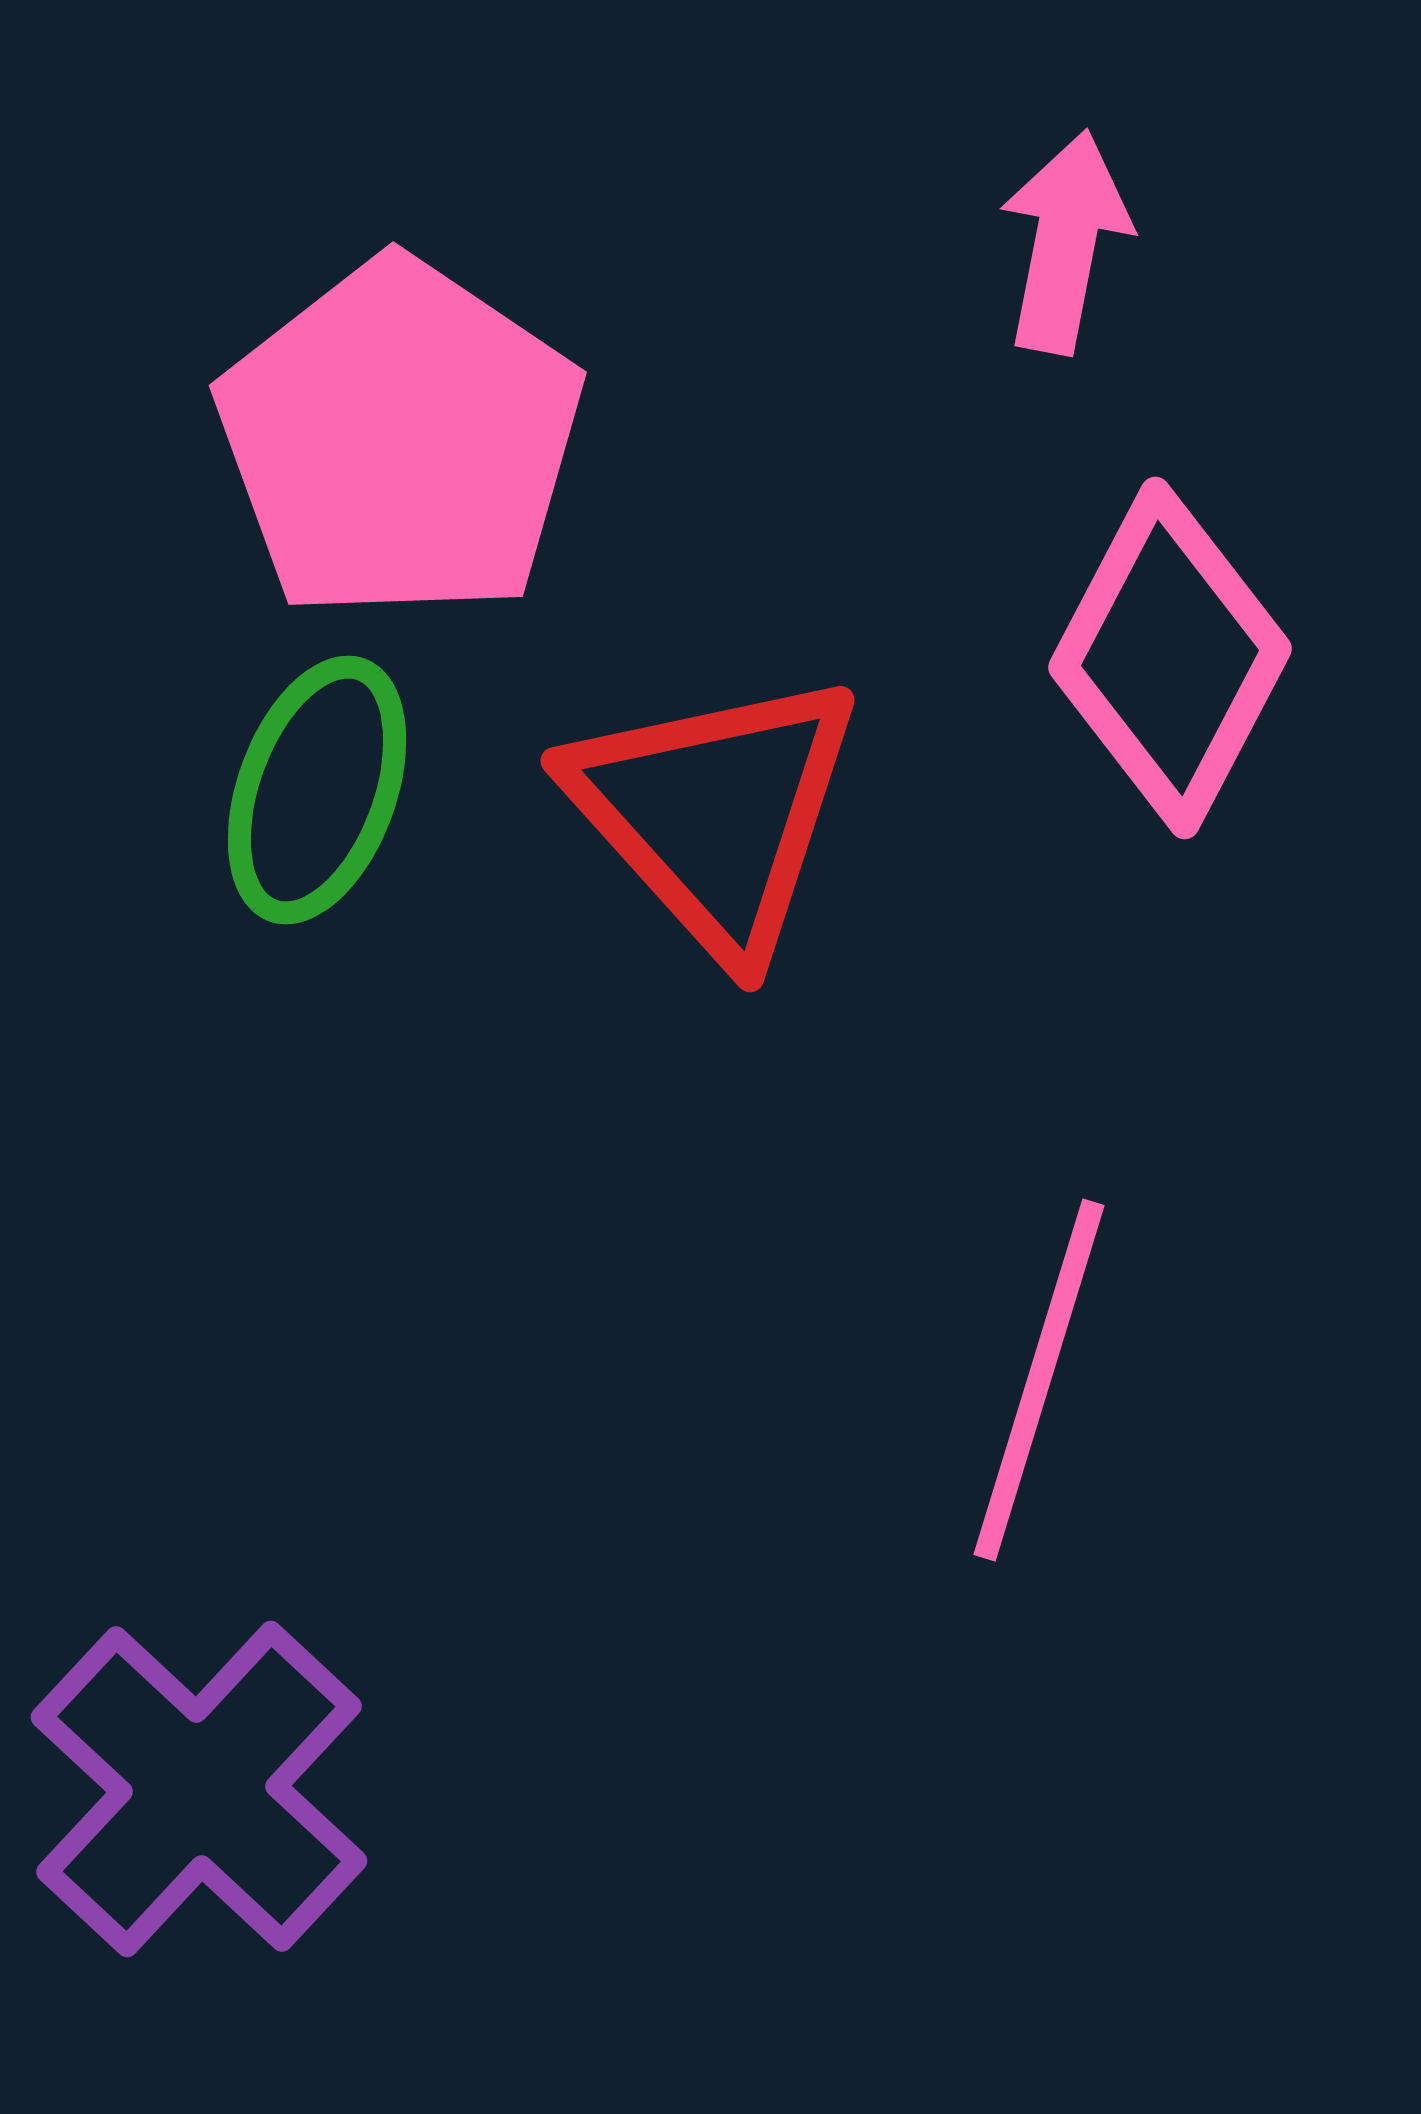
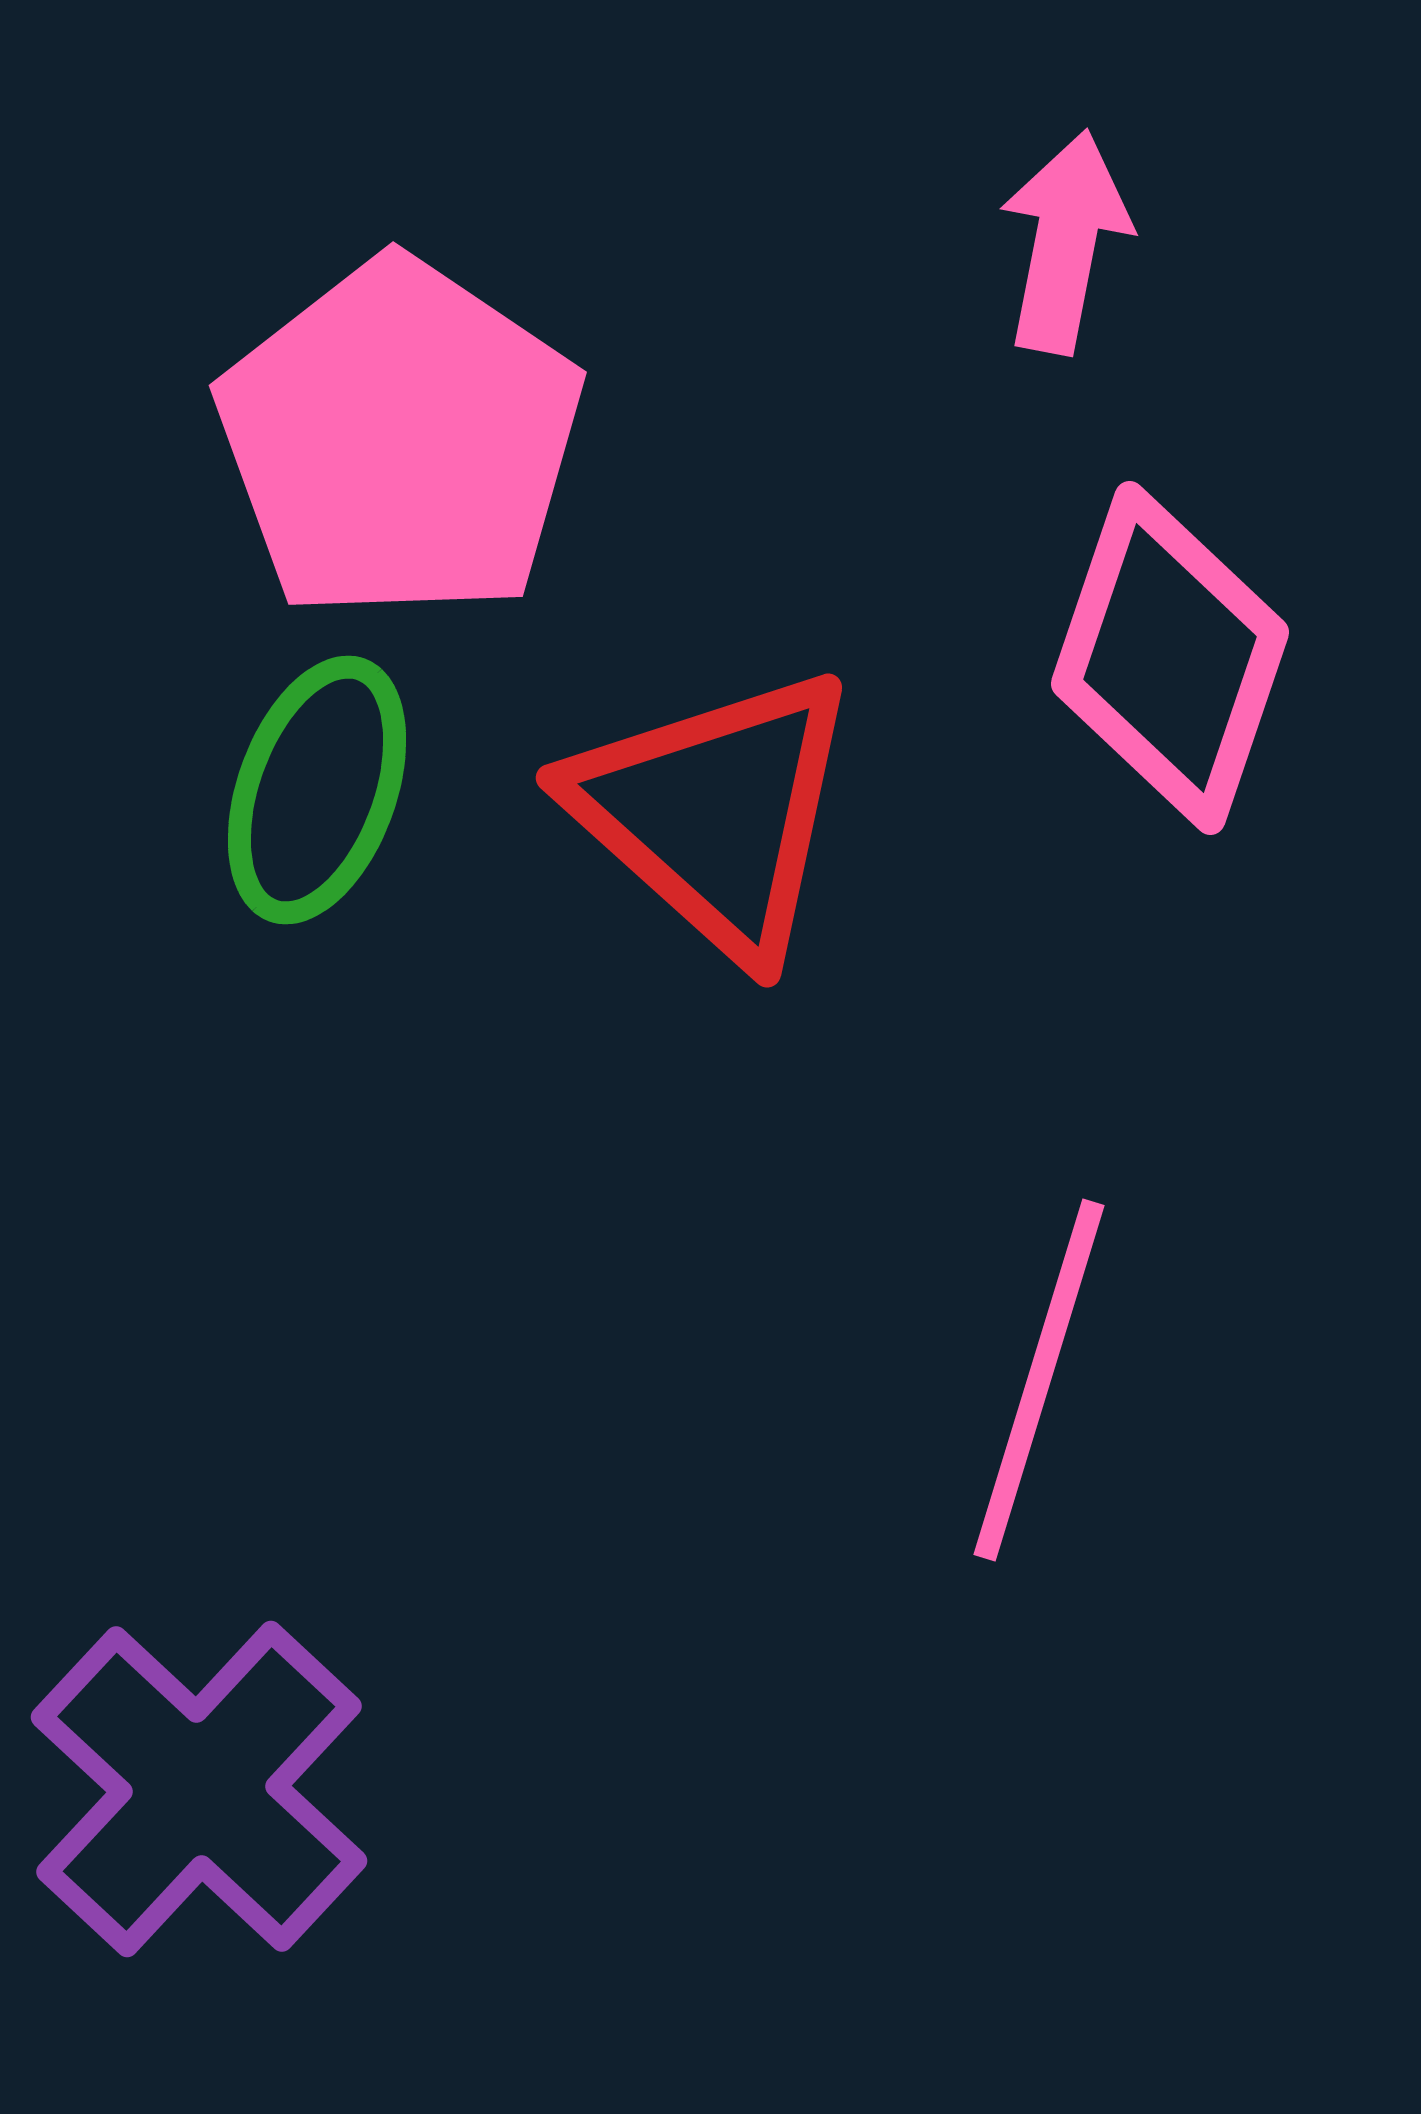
pink diamond: rotated 9 degrees counterclockwise
red triangle: rotated 6 degrees counterclockwise
